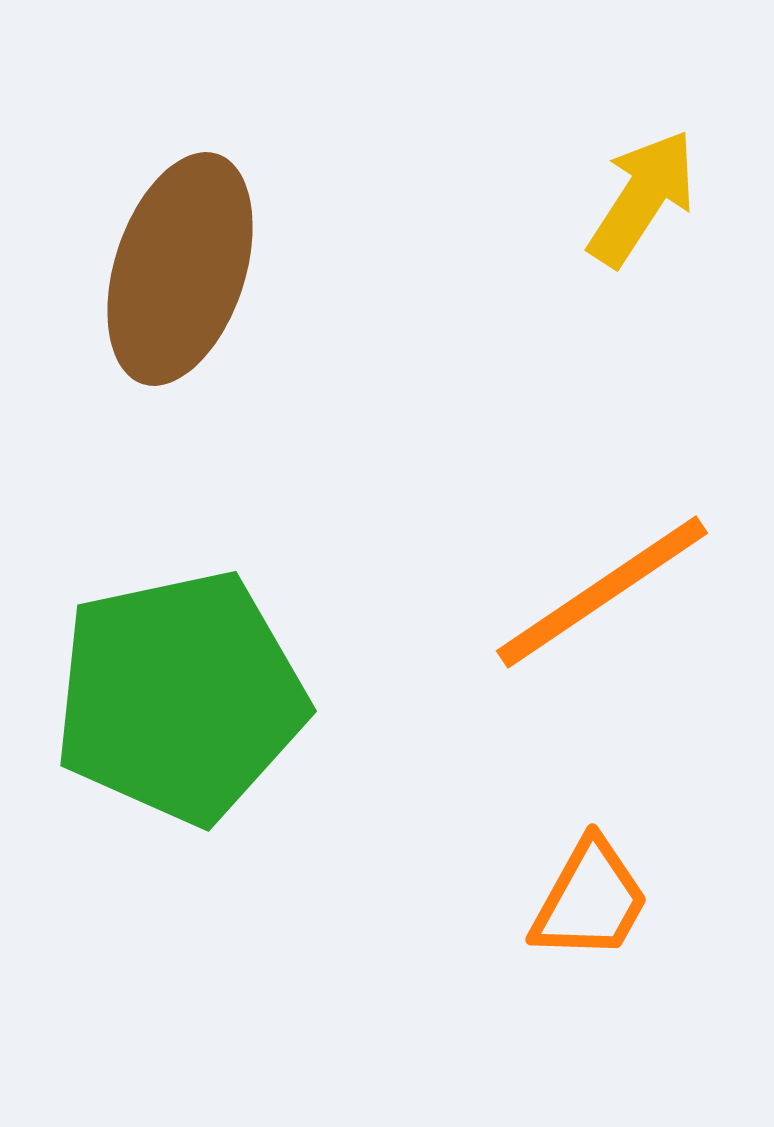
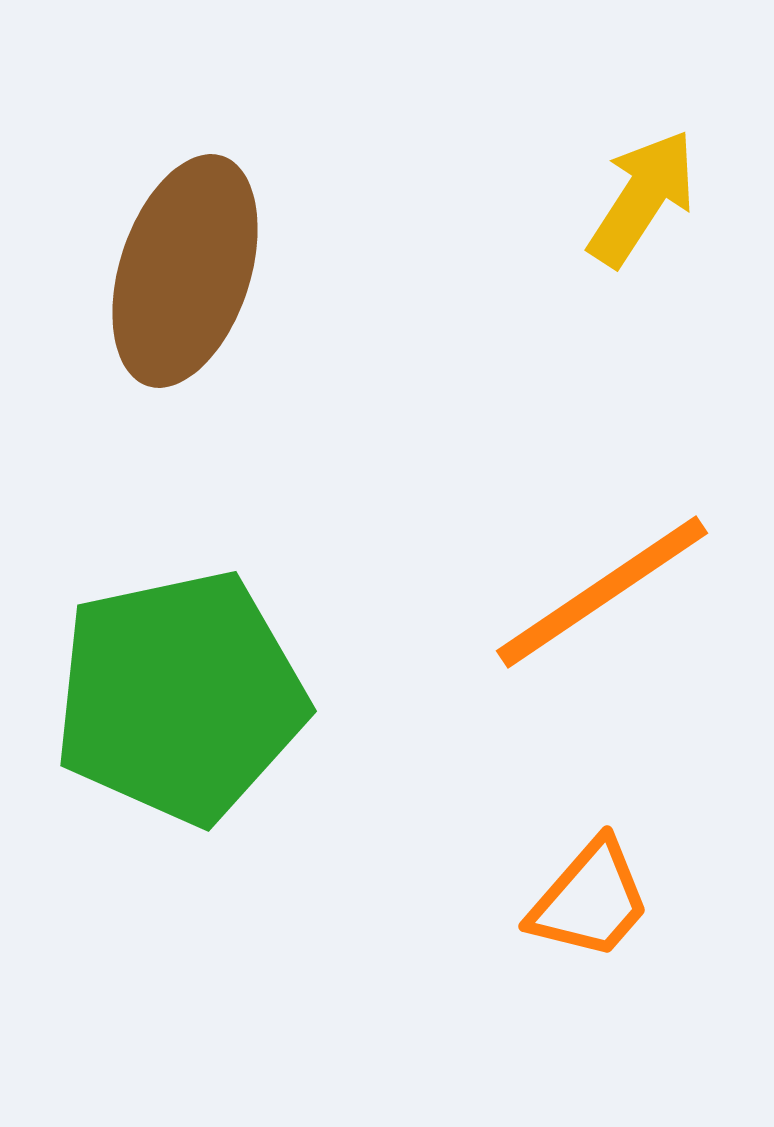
brown ellipse: moved 5 px right, 2 px down
orange trapezoid: rotated 12 degrees clockwise
